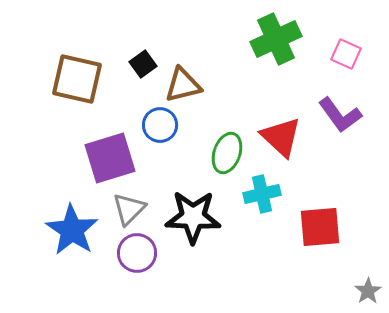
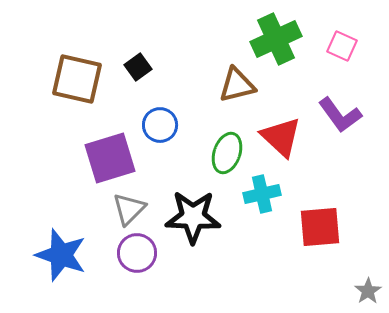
pink square: moved 4 px left, 8 px up
black square: moved 5 px left, 3 px down
brown triangle: moved 54 px right
blue star: moved 11 px left, 25 px down; rotated 14 degrees counterclockwise
